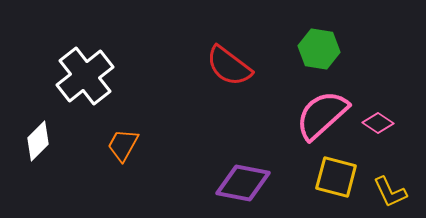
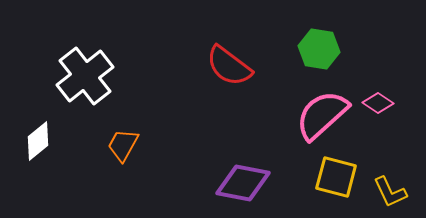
pink diamond: moved 20 px up
white diamond: rotated 6 degrees clockwise
